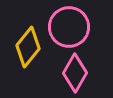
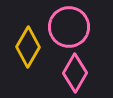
yellow diamond: rotated 9 degrees counterclockwise
